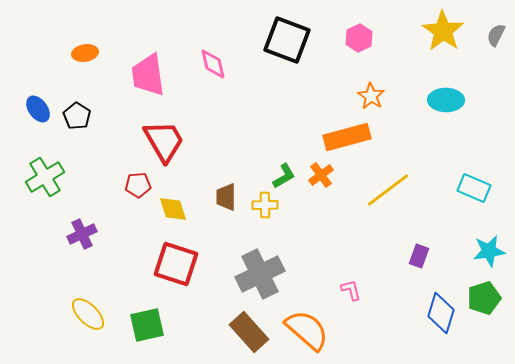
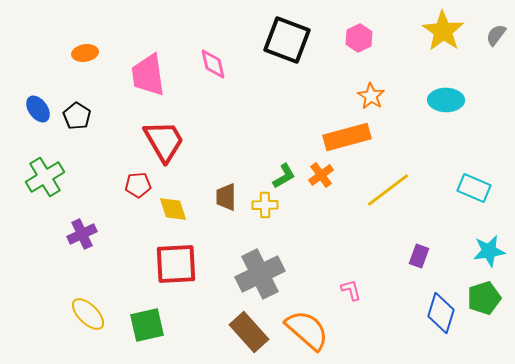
gray semicircle: rotated 10 degrees clockwise
red square: rotated 21 degrees counterclockwise
